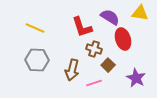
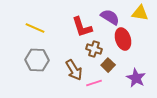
brown arrow: moved 2 px right; rotated 45 degrees counterclockwise
